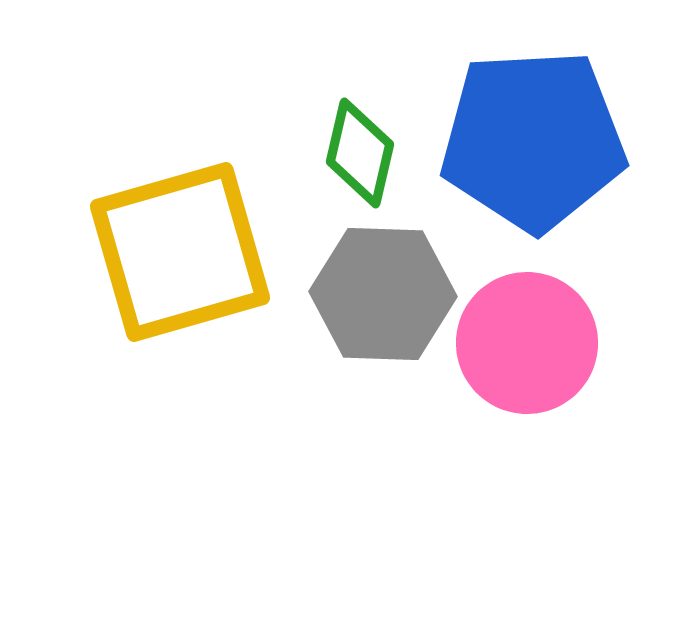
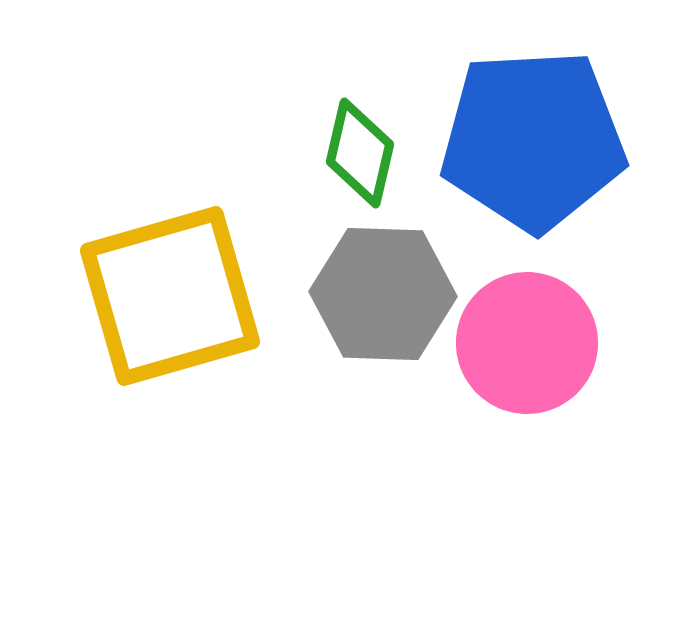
yellow square: moved 10 px left, 44 px down
